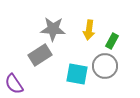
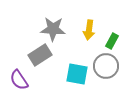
gray circle: moved 1 px right
purple semicircle: moved 5 px right, 4 px up
